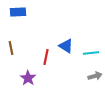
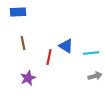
brown line: moved 12 px right, 5 px up
red line: moved 3 px right
purple star: rotated 14 degrees clockwise
